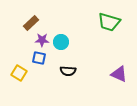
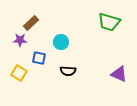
purple star: moved 22 px left
